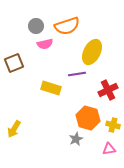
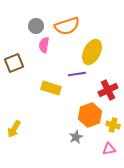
pink semicircle: moved 1 px left, 1 px down; rotated 112 degrees clockwise
orange hexagon: moved 2 px right, 3 px up; rotated 25 degrees clockwise
gray star: moved 2 px up
